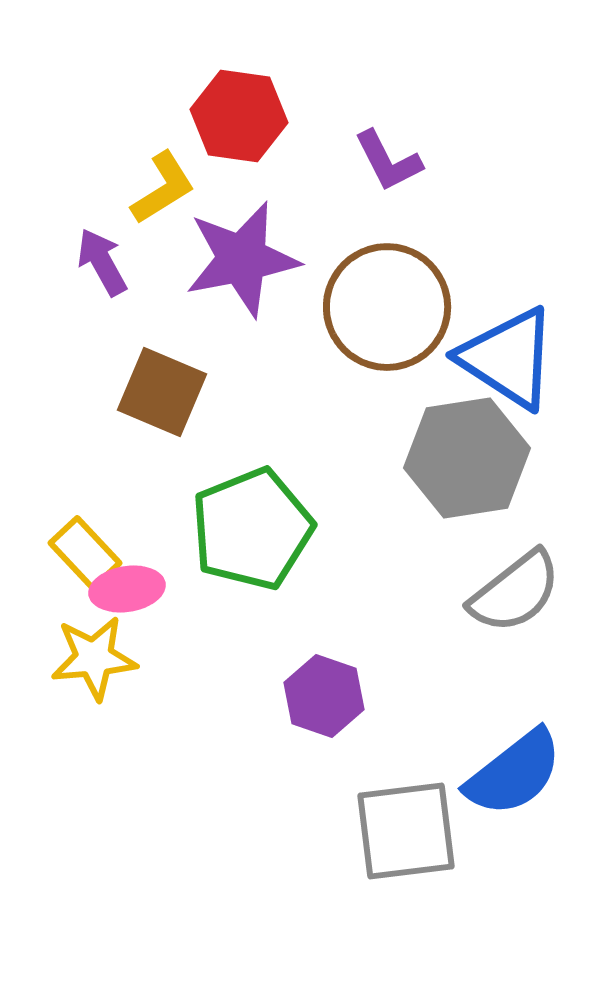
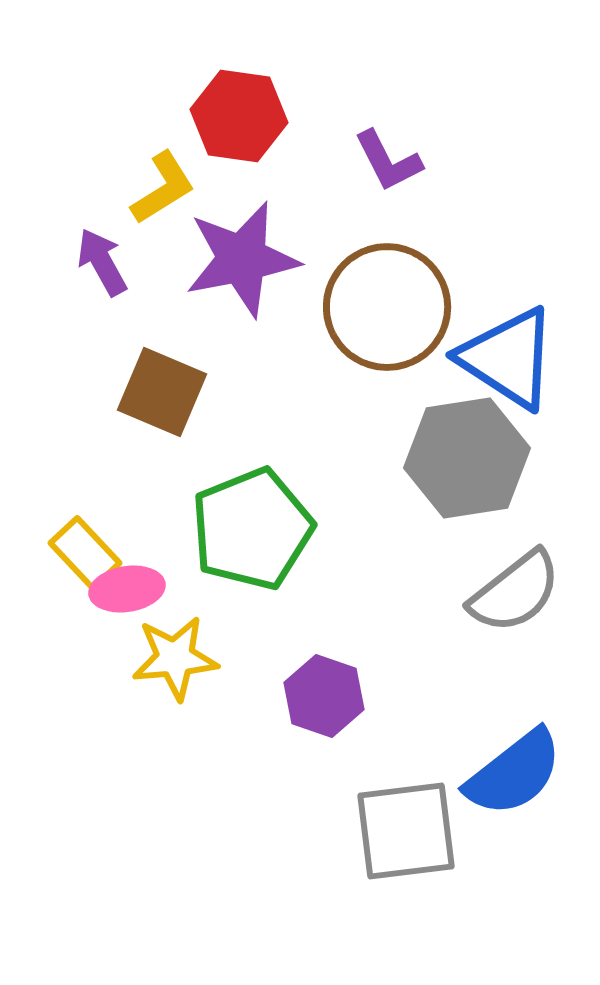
yellow star: moved 81 px right
